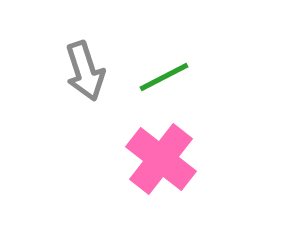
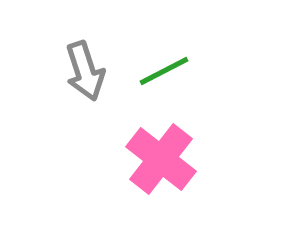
green line: moved 6 px up
